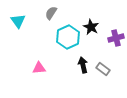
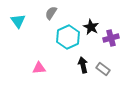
purple cross: moved 5 px left
